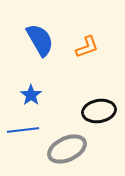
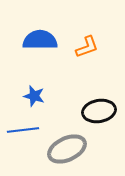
blue semicircle: rotated 60 degrees counterclockwise
blue star: moved 3 px right, 1 px down; rotated 20 degrees counterclockwise
